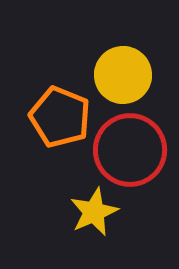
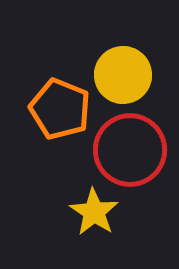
orange pentagon: moved 8 px up
yellow star: rotated 15 degrees counterclockwise
